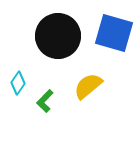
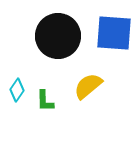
blue square: rotated 12 degrees counterclockwise
cyan diamond: moved 1 px left, 7 px down
green L-shape: rotated 45 degrees counterclockwise
